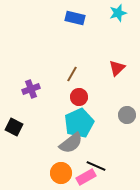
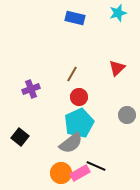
black square: moved 6 px right, 10 px down; rotated 12 degrees clockwise
pink rectangle: moved 6 px left, 4 px up
